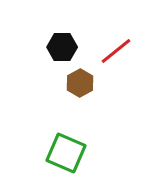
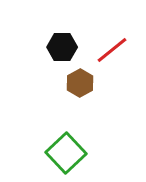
red line: moved 4 px left, 1 px up
green square: rotated 24 degrees clockwise
